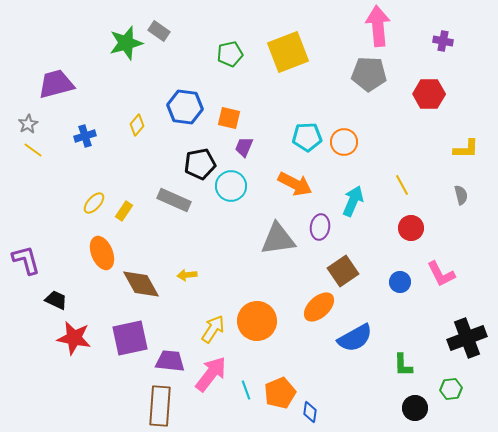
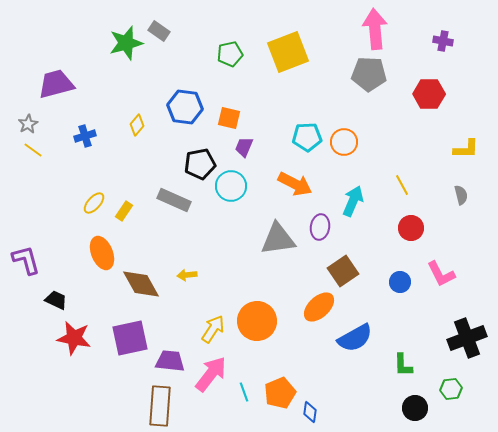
pink arrow at (378, 26): moved 3 px left, 3 px down
cyan line at (246, 390): moved 2 px left, 2 px down
